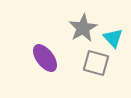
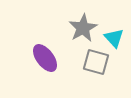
cyan triangle: moved 1 px right
gray square: moved 1 px up
